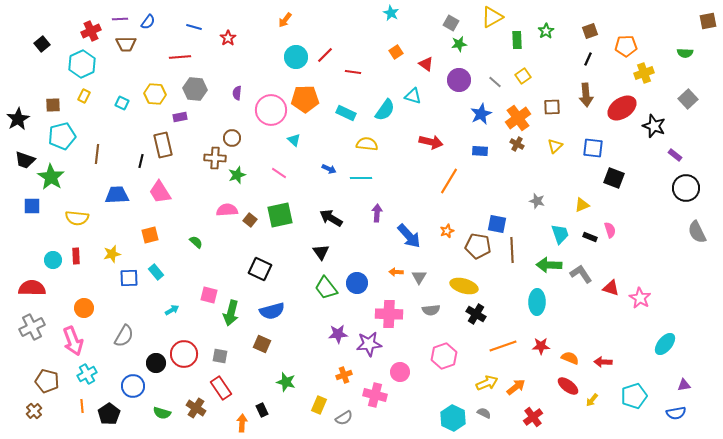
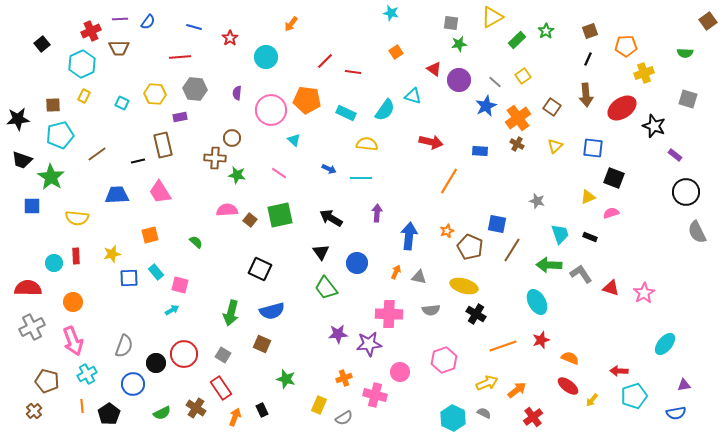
cyan star at (391, 13): rotated 14 degrees counterclockwise
orange arrow at (285, 20): moved 6 px right, 4 px down
brown square at (708, 21): rotated 24 degrees counterclockwise
gray square at (451, 23): rotated 21 degrees counterclockwise
red star at (228, 38): moved 2 px right
green rectangle at (517, 40): rotated 48 degrees clockwise
brown trapezoid at (126, 44): moved 7 px left, 4 px down
red line at (325, 55): moved 6 px down
cyan circle at (296, 57): moved 30 px left
red triangle at (426, 64): moved 8 px right, 5 px down
orange pentagon at (305, 99): moved 2 px right, 1 px down; rotated 8 degrees clockwise
gray square at (688, 99): rotated 30 degrees counterclockwise
brown square at (552, 107): rotated 36 degrees clockwise
blue star at (481, 114): moved 5 px right, 8 px up
black star at (18, 119): rotated 25 degrees clockwise
cyan pentagon at (62, 136): moved 2 px left, 1 px up
brown line at (97, 154): rotated 48 degrees clockwise
black trapezoid at (25, 160): moved 3 px left
black line at (141, 161): moved 3 px left; rotated 64 degrees clockwise
green star at (237, 175): rotated 30 degrees clockwise
black circle at (686, 188): moved 4 px down
yellow triangle at (582, 205): moved 6 px right, 8 px up
pink semicircle at (610, 230): moved 1 px right, 17 px up; rotated 91 degrees counterclockwise
blue arrow at (409, 236): rotated 132 degrees counterclockwise
brown pentagon at (478, 246): moved 8 px left, 1 px down; rotated 15 degrees clockwise
brown line at (512, 250): rotated 35 degrees clockwise
cyan circle at (53, 260): moved 1 px right, 3 px down
orange arrow at (396, 272): rotated 112 degrees clockwise
gray triangle at (419, 277): rotated 49 degrees counterclockwise
blue circle at (357, 283): moved 20 px up
red semicircle at (32, 288): moved 4 px left
pink square at (209, 295): moved 29 px left, 10 px up
pink star at (640, 298): moved 4 px right, 5 px up; rotated 10 degrees clockwise
cyan ellipse at (537, 302): rotated 30 degrees counterclockwise
orange circle at (84, 308): moved 11 px left, 6 px up
gray semicircle at (124, 336): moved 10 px down; rotated 10 degrees counterclockwise
red star at (541, 346): moved 6 px up; rotated 18 degrees counterclockwise
gray square at (220, 356): moved 3 px right, 1 px up; rotated 21 degrees clockwise
pink hexagon at (444, 356): moved 4 px down
red arrow at (603, 362): moved 16 px right, 9 px down
orange cross at (344, 375): moved 3 px down
green star at (286, 382): moved 3 px up
blue circle at (133, 386): moved 2 px up
orange arrow at (516, 387): moved 1 px right, 3 px down
green semicircle at (162, 413): rotated 42 degrees counterclockwise
orange arrow at (242, 423): moved 7 px left, 6 px up; rotated 18 degrees clockwise
